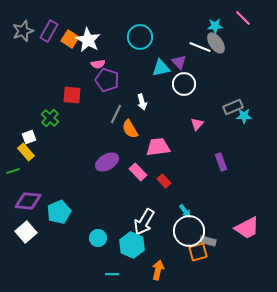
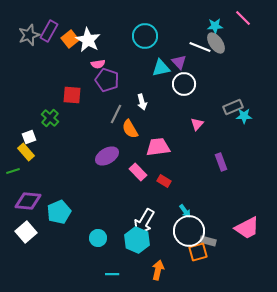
gray star at (23, 31): moved 6 px right, 4 px down
cyan circle at (140, 37): moved 5 px right, 1 px up
orange square at (70, 39): rotated 18 degrees clockwise
purple ellipse at (107, 162): moved 6 px up
red rectangle at (164, 181): rotated 16 degrees counterclockwise
cyan hexagon at (132, 245): moved 5 px right, 5 px up
